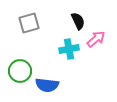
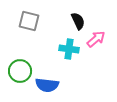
gray square: moved 2 px up; rotated 30 degrees clockwise
cyan cross: rotated 18 degrees clockwise
